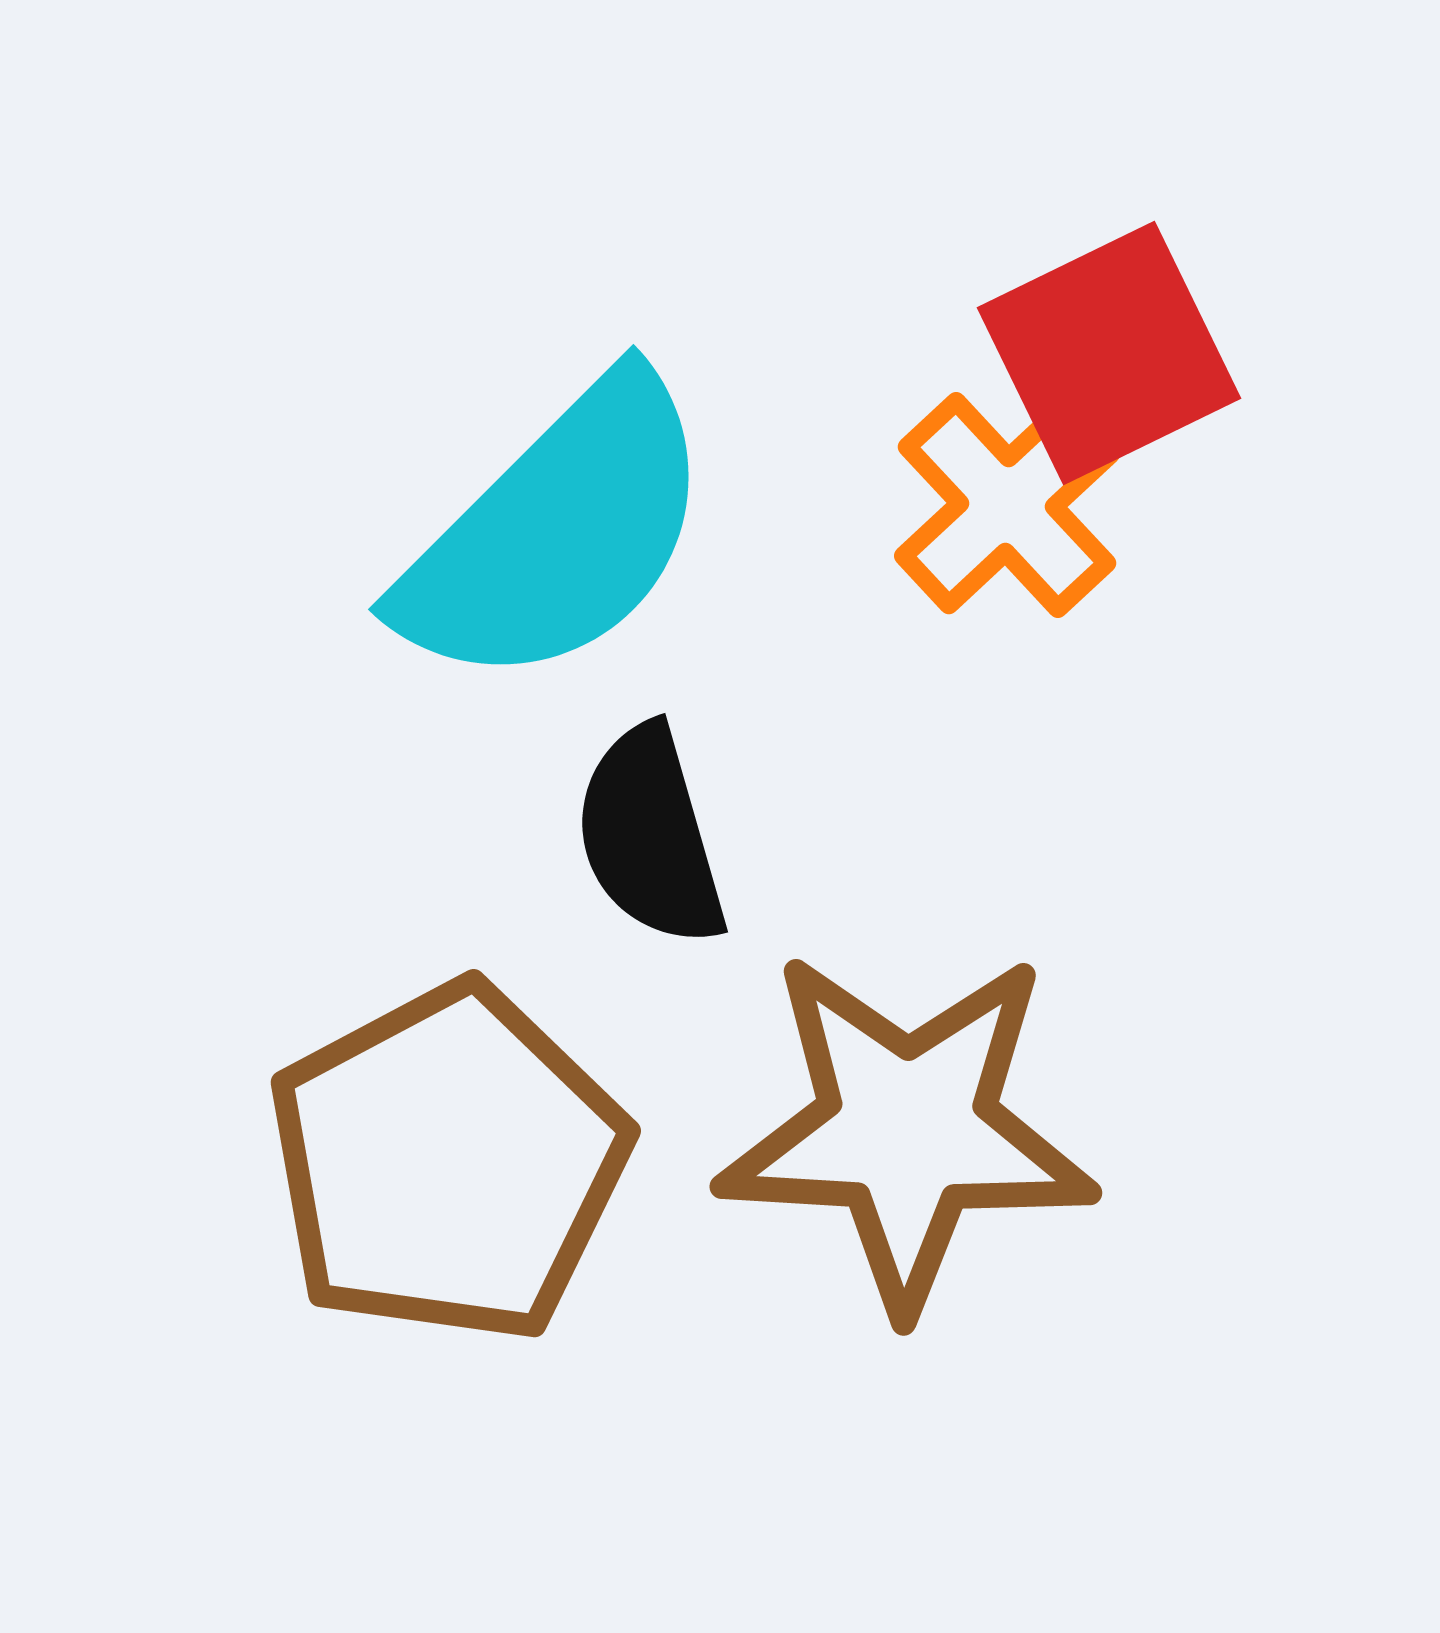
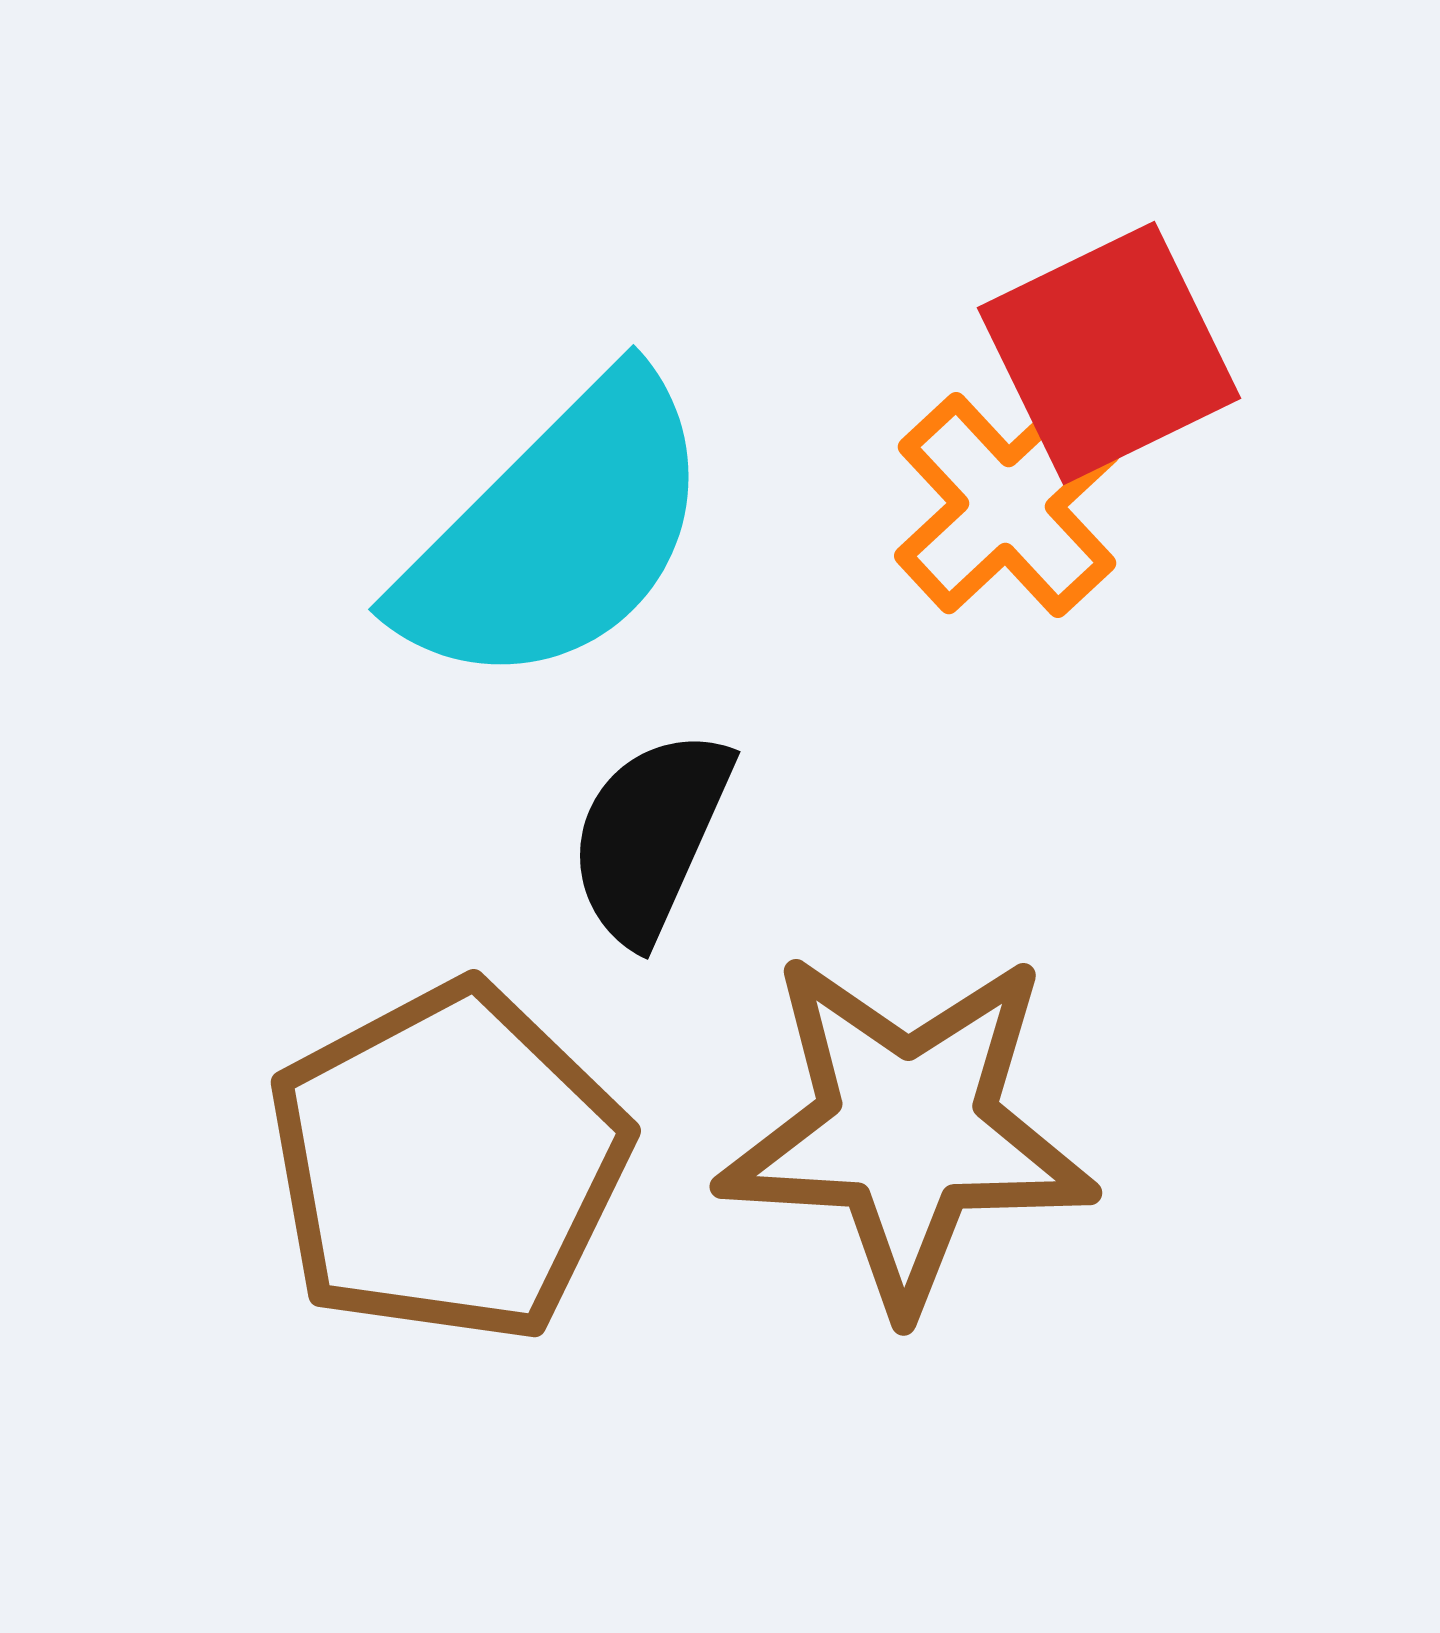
black semicircle: rotated 40 degrees clockwise
